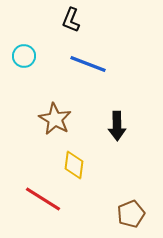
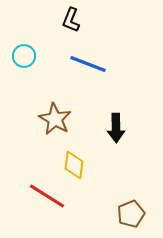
black arrow: moved 1 px left, 2 px down
red line: moved 4 px right, 3 px up
